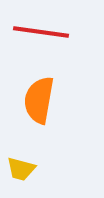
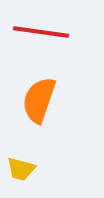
orange semicircle: rotated 9 degrees clockwise
